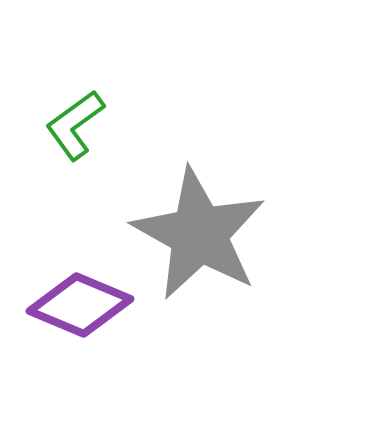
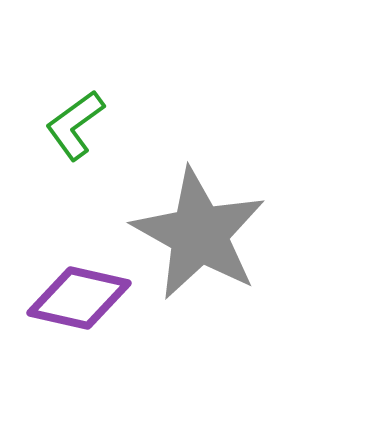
purple diamond: moved 1 px left, 7 px up; rotated 10 degrees counterclockwise
